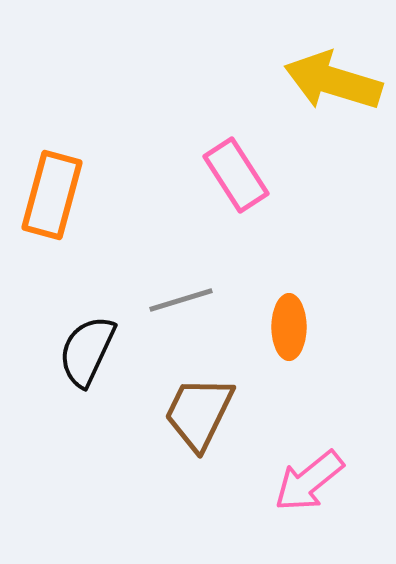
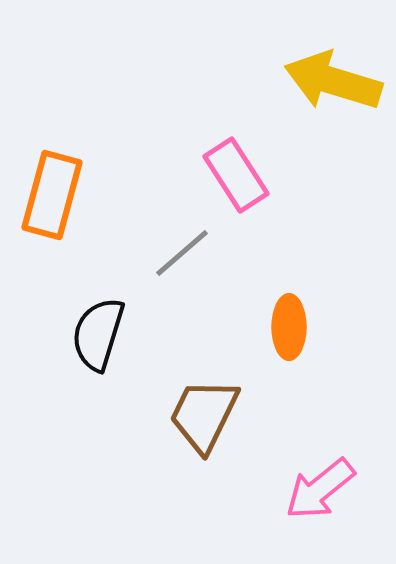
gray line: moved 1 px right, 47 px up; rotated 24 degrees counterclockwise
black semicircle: moved 11 px right, 17 px up; rotated 8 degrees counterclockwise
brown trapezoid: moved 5 px right, 2 px down
pink arrow: moved 11 px right, 8 px down
